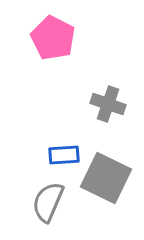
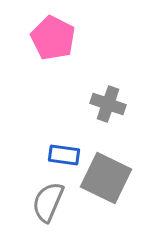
blue rectangle: rotated 12 degrees clockwise
